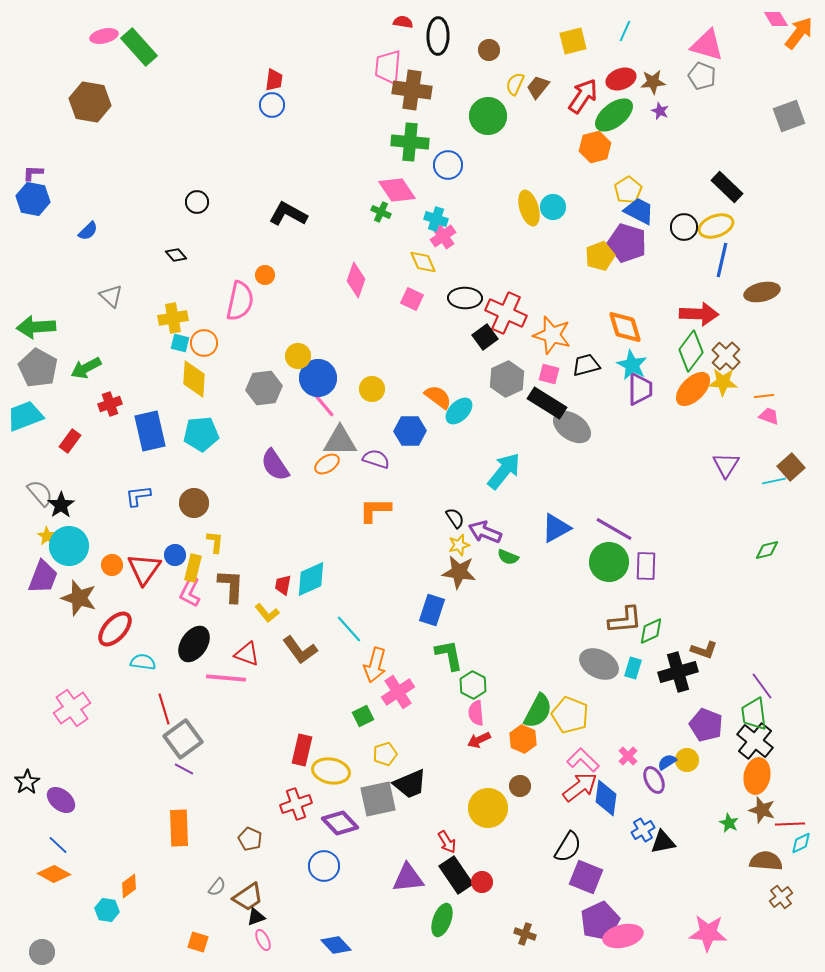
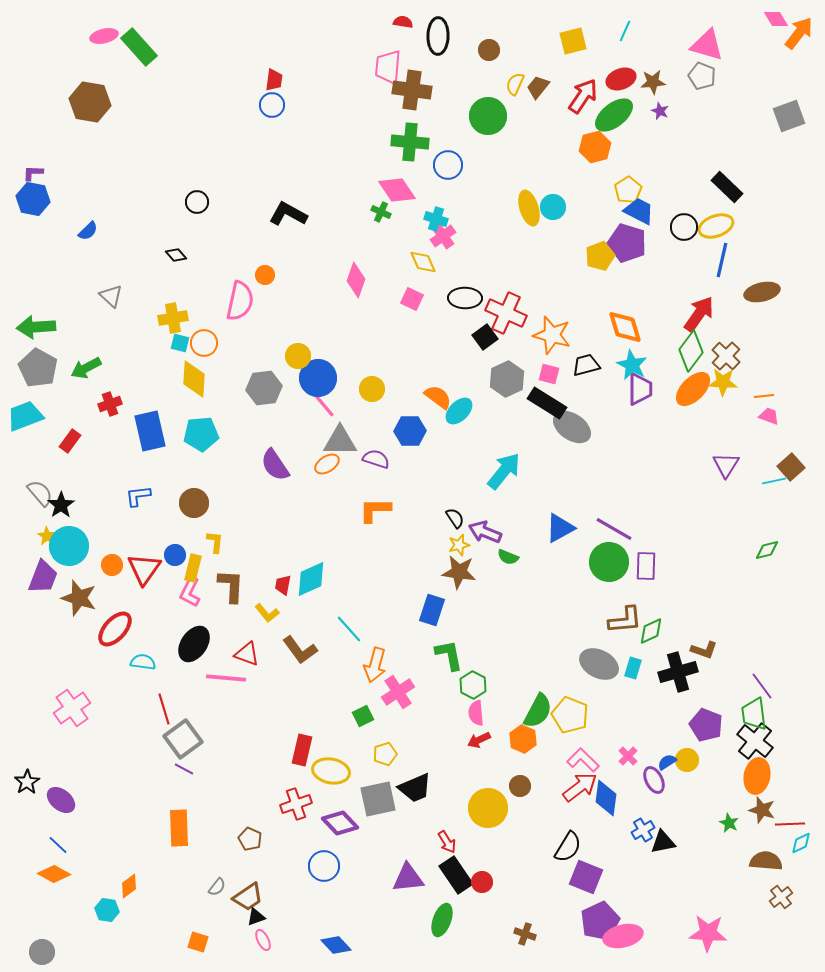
red arrow at (699, 314): rotated 57 degrees counterclockwise
blue triangle at (556, 528): moved 4 px right
black trapezoid at (410, 784): moved 5 px right, 4 px down
